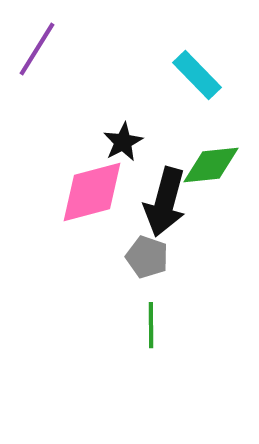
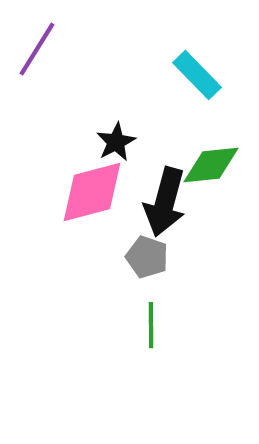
black star: moved 7 px left
